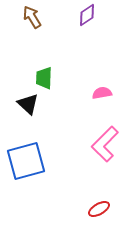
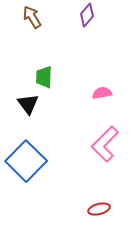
purple diamond: rotated 15 degrees counterclockwise
green trapezoid: moved 1 px up
black triangle: rotated 10 degrees clockwise
blue square: rotated 30 degrees counterclockwise
red ellipse: rotated 15 degrees clockwise
